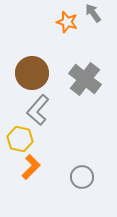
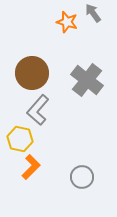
gray cross: moved 2 px right, 1 px down
